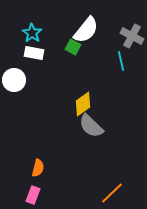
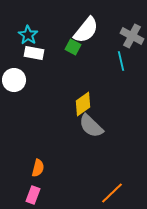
cyan star: moved 4 px left, 2 px down
